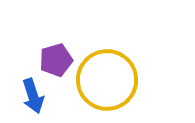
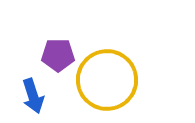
purple pentagon: moved 2 px right, 5 px up; rotated 16 degrees clockwise
